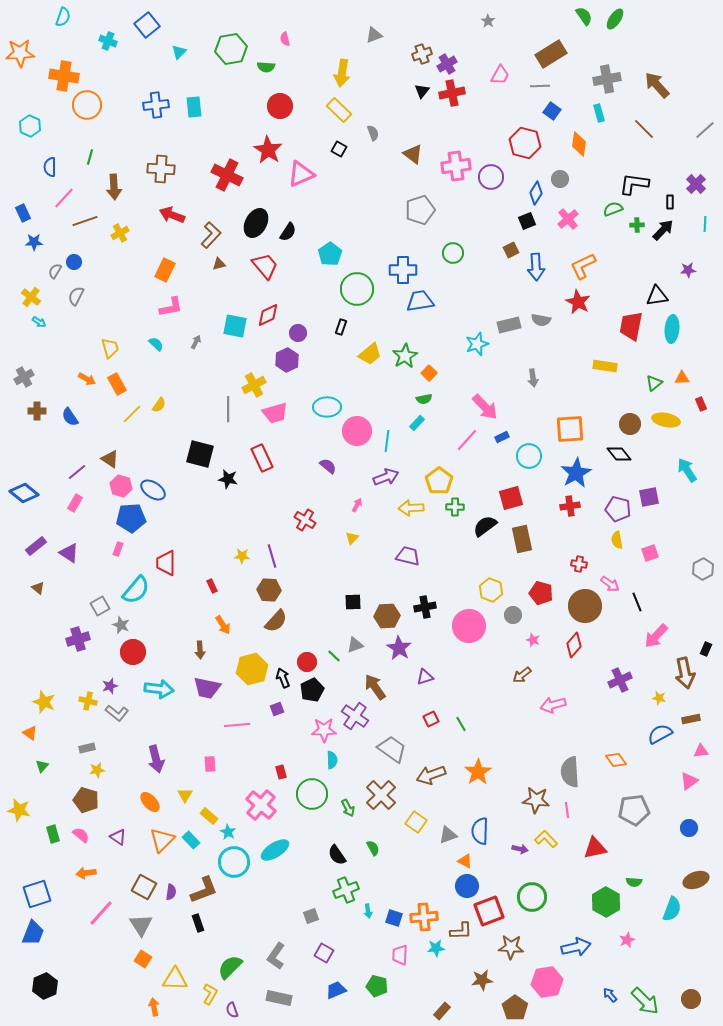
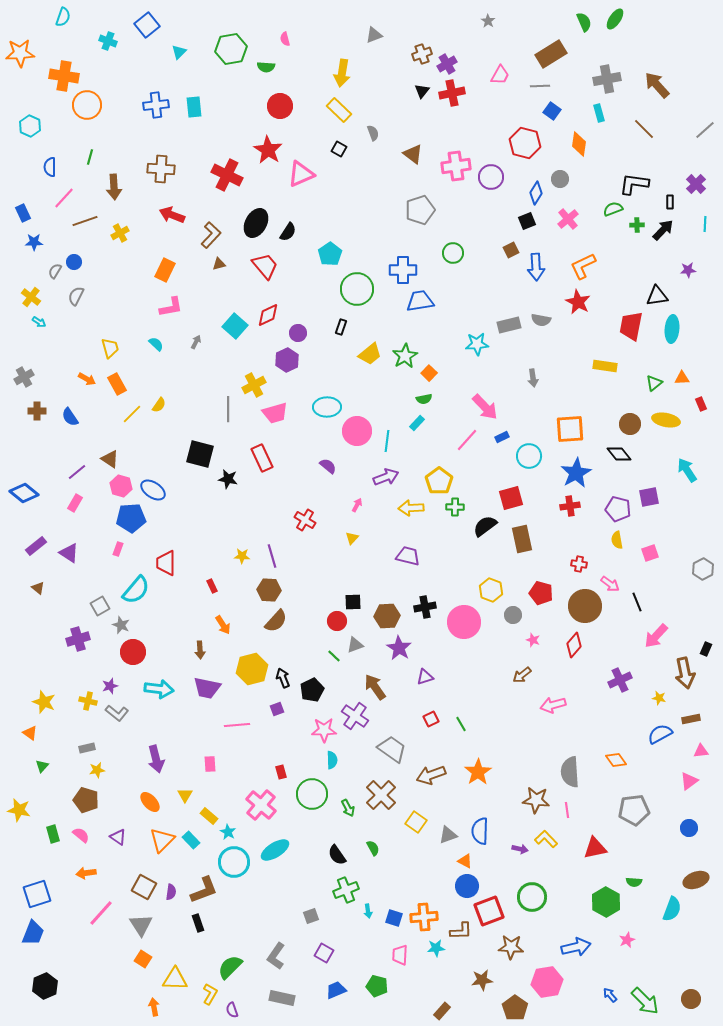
green semicircle at (584, 16): moved 6 px down; rotated 12 degrees clockwise
cyan square at (235, 326): rotated 30 degrees clockwise
cyan star at (477, 344): rotated 15 degrees clockwise
pink circle at (469, 626): moved 5 px left, 4 px up
red circle at (307, 662): moved 30 px right, 41 px up
gray rectangle at (279, 998): moved 3 px right
